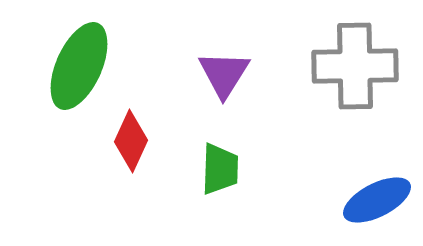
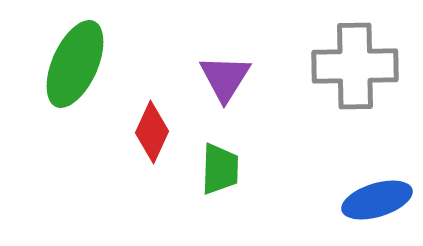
green ellipse: moved 4 px left, 2 px up
purple triangle: moved 1 px right, 4 px down
red diamond: moved 21 px right, 9 px up
blue ellipse: rotated 10 degrees clockwise
